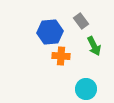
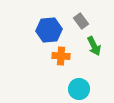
blue hexagon: moved 1 px left, 2 px up
cyan circle: moved 7 px left
